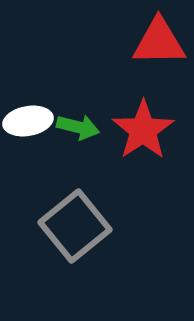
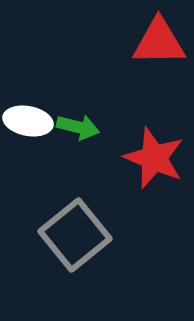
white ellipse: rotated 21 degrees clockwise
red star: moved 11 px right, 28 px down; rotated 16 degrees counterclockwise
gray square: moved 9 px down
